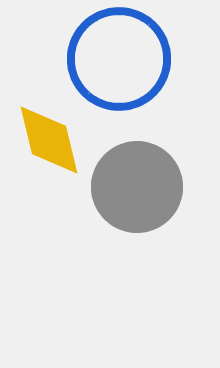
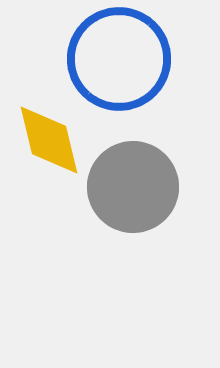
gray circle: moved 4 px left
